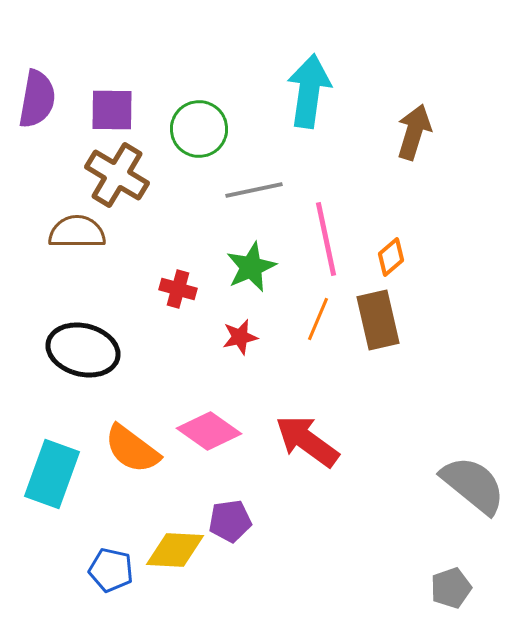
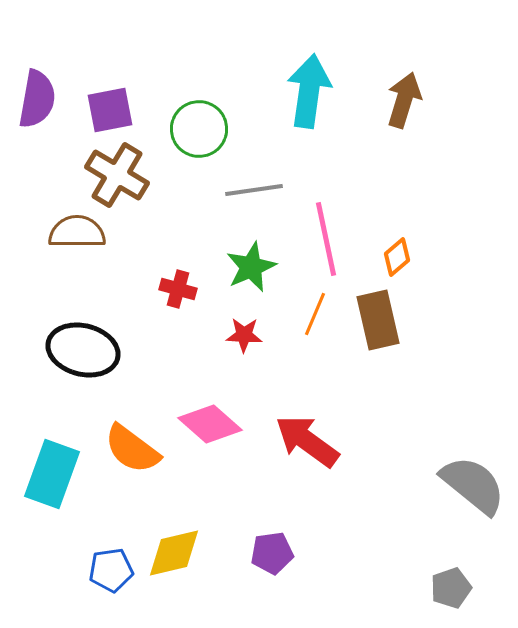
purple square: moved 2 px left; rotated 12 degrees counterclockwise
brown arrow: moved 10 px left, 32 px up
gray line: rotated 4 degrees clockwise
orange diamond: moved 6 px right
orange line: moved 3 px left, 5 px up
red star: moved 4 px right, 2 px up; rotated 15 degrees clockwise
pink diamond: moved 1 px right, 7 px up; rotated 6 degrees clockwise
purple pentagon: moved 42 px right, 32 px down
yellow diamond: moved 1 px left, 3 px down; rotated 16 degrees counterclockwise
blue pentagon: rotated 21 degrees counterclockwise
